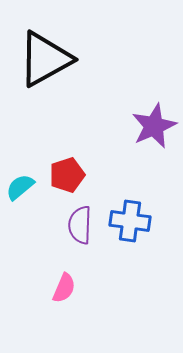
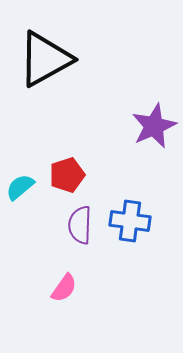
pink semicircle: rotated 12 degrees clockwise
